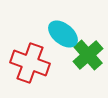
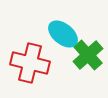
red cross: rotated 6 degrees counterclockwise
